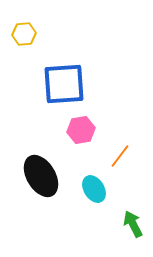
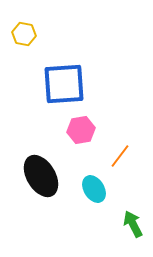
yellow hexagon: rotated 15 degrees clockwise
